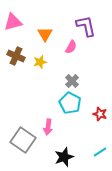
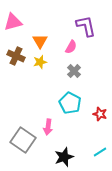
orange triangle: moved 5 px left, 7 px down
gray cross: moved 2 px right, 10 px up
